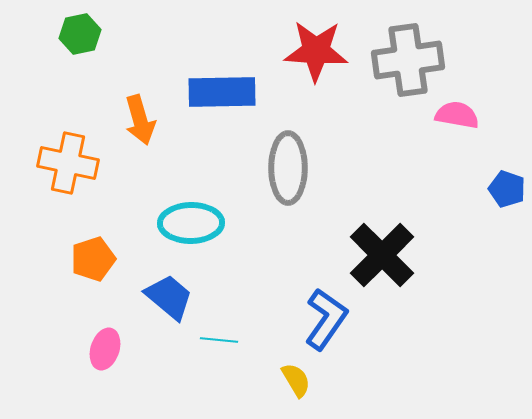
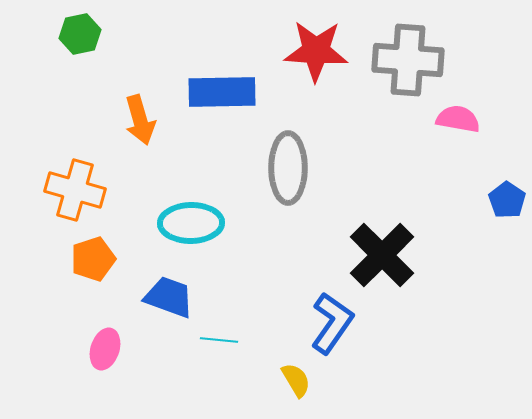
gray cross: rotated 12 degrees clockwise
pink semicircle: moved 1 px right, 4 px down
orange cross: moved 7 px right, 27 px down; rotated 4 degrees clockwise
blue pentagon: moved 11 px down; rotated 15 degrees clockwise
blue trapezoid: rotated 20 degrees counterclockwise
blue L-shape: moved 6 px right, 4 px down
